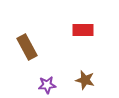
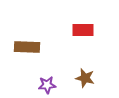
brown rectangle: rotated 60 degrees counterclockwise
brown star: moved 2 px up
